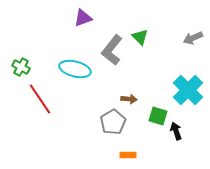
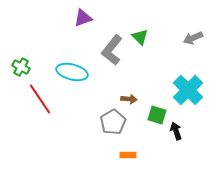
cyan ellipse: moved 3 px left, 3 px down
green square: moved 1 px left, 1 px up
